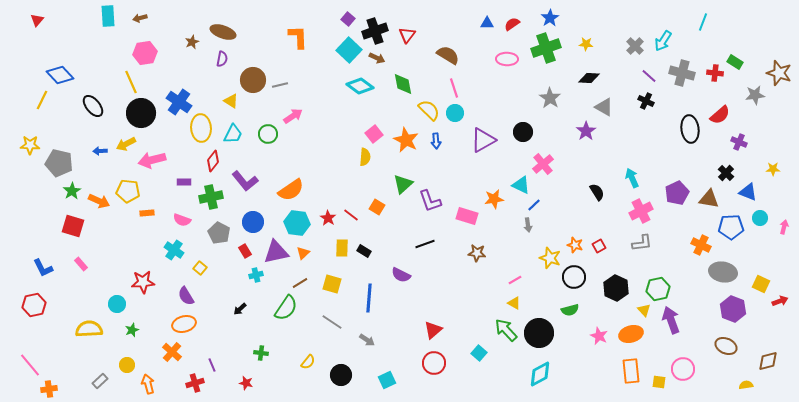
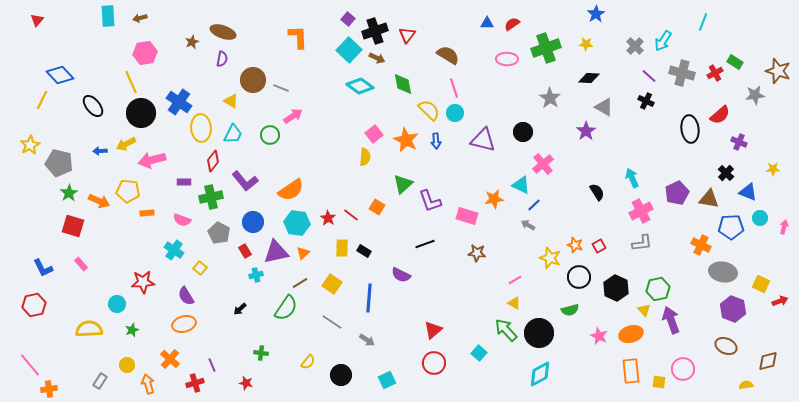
blue star at (550, 18): moved 46 px right, 4 px up
red cross at (715, 73): rotated 35 degrees counterclockwise
brown star at (779, 73): moved 1 px left, 2 px up
gray line at (280, 85): moved 1 px right, 3 px down; rotated 35 degrees clockwise
green circle at (268, 134): moved 2 px right, 1 px down
purple triangle at (483, 140): rotated 44 degrees clockwise
yellow star at (30, 145): rotated 30 degrees counterclockwise
green star at (72, 191): moved 3 px left, 2 px down
gray arrow at (528, 225): rotated 128 degrees clockwise
black circle at (574, 277): moved 5 px right
yellow square at (332, 284): rotated 18 degrees clockwise
orange cross at (172, 352): moved 2 px left, 7 px down
gray rectangle at (100, 381): rotated 14 degrees counterclockwise
